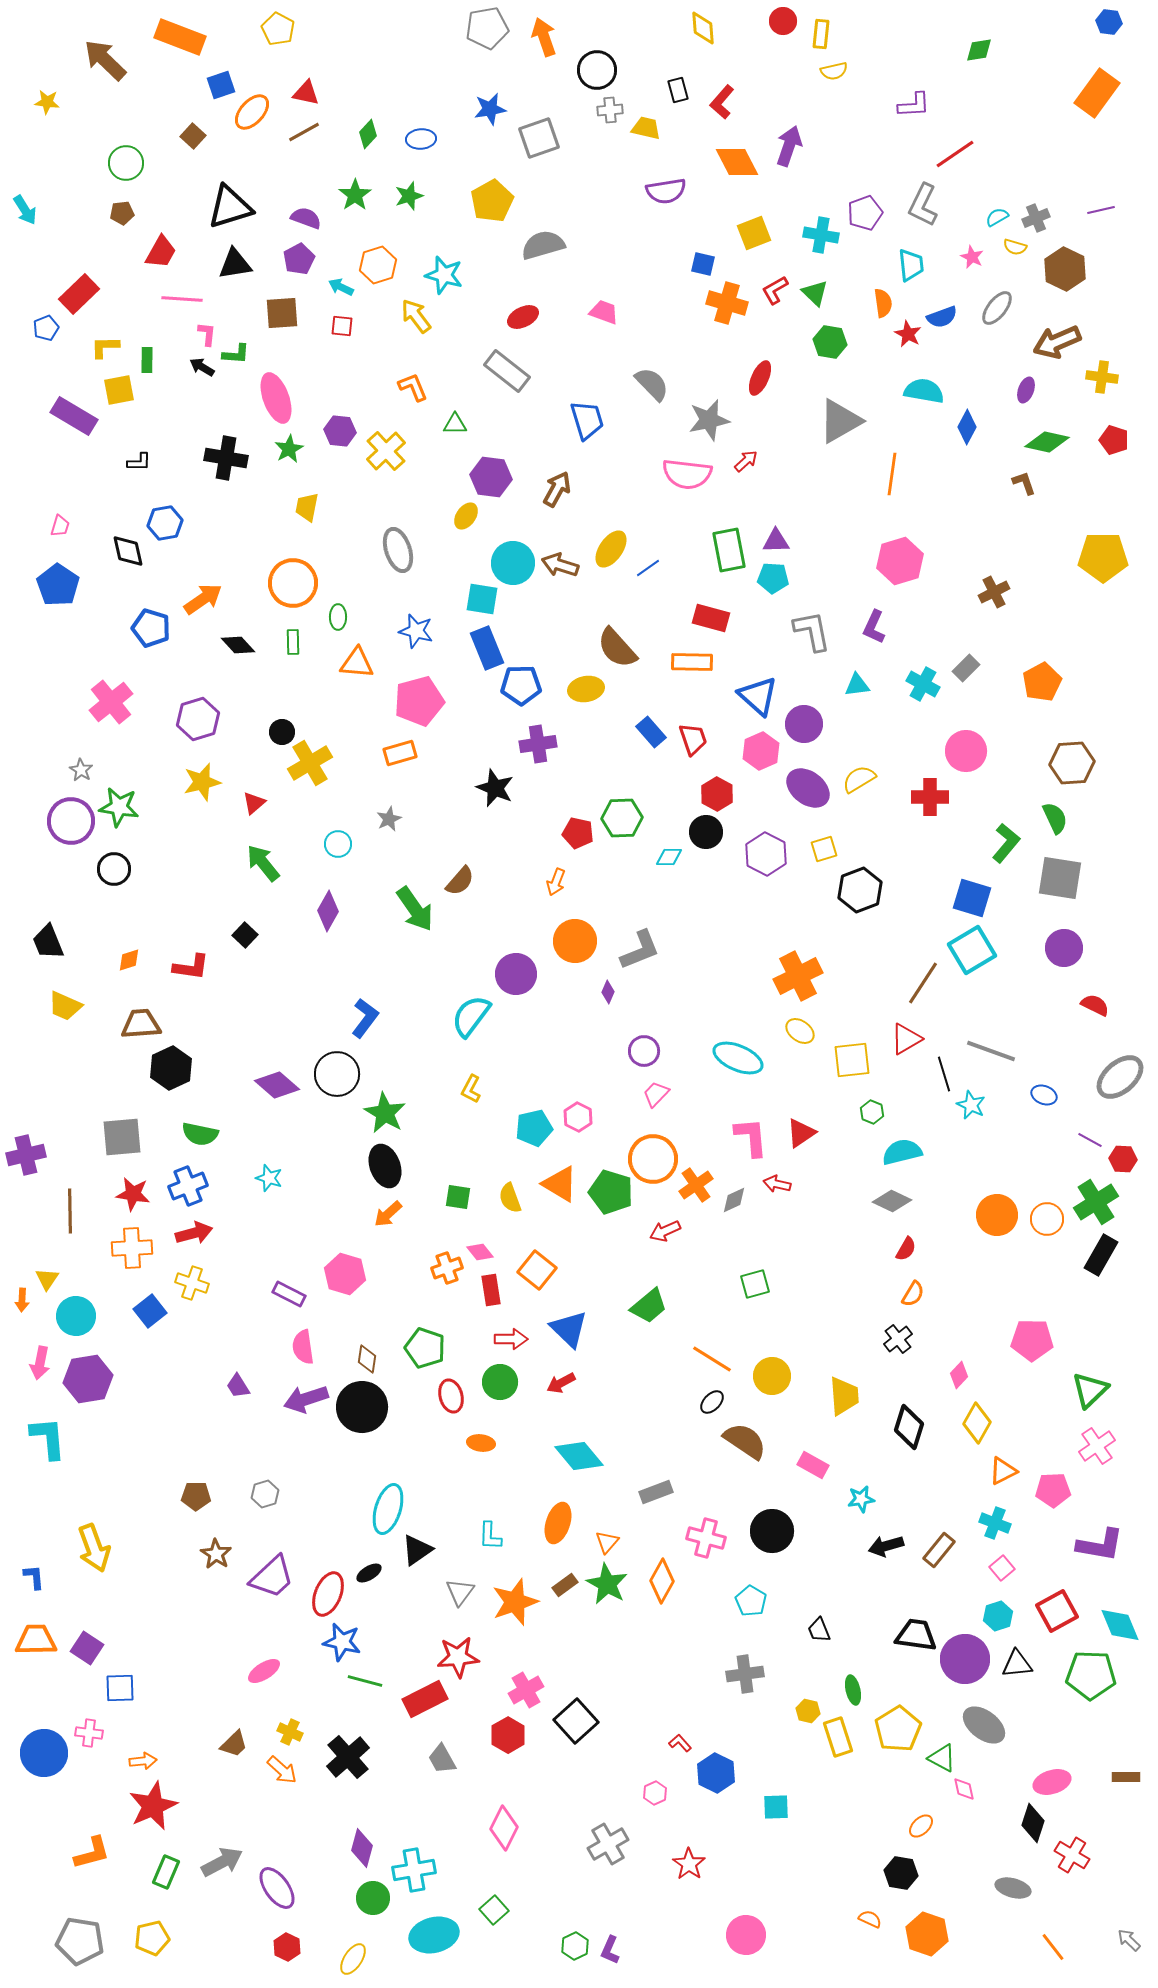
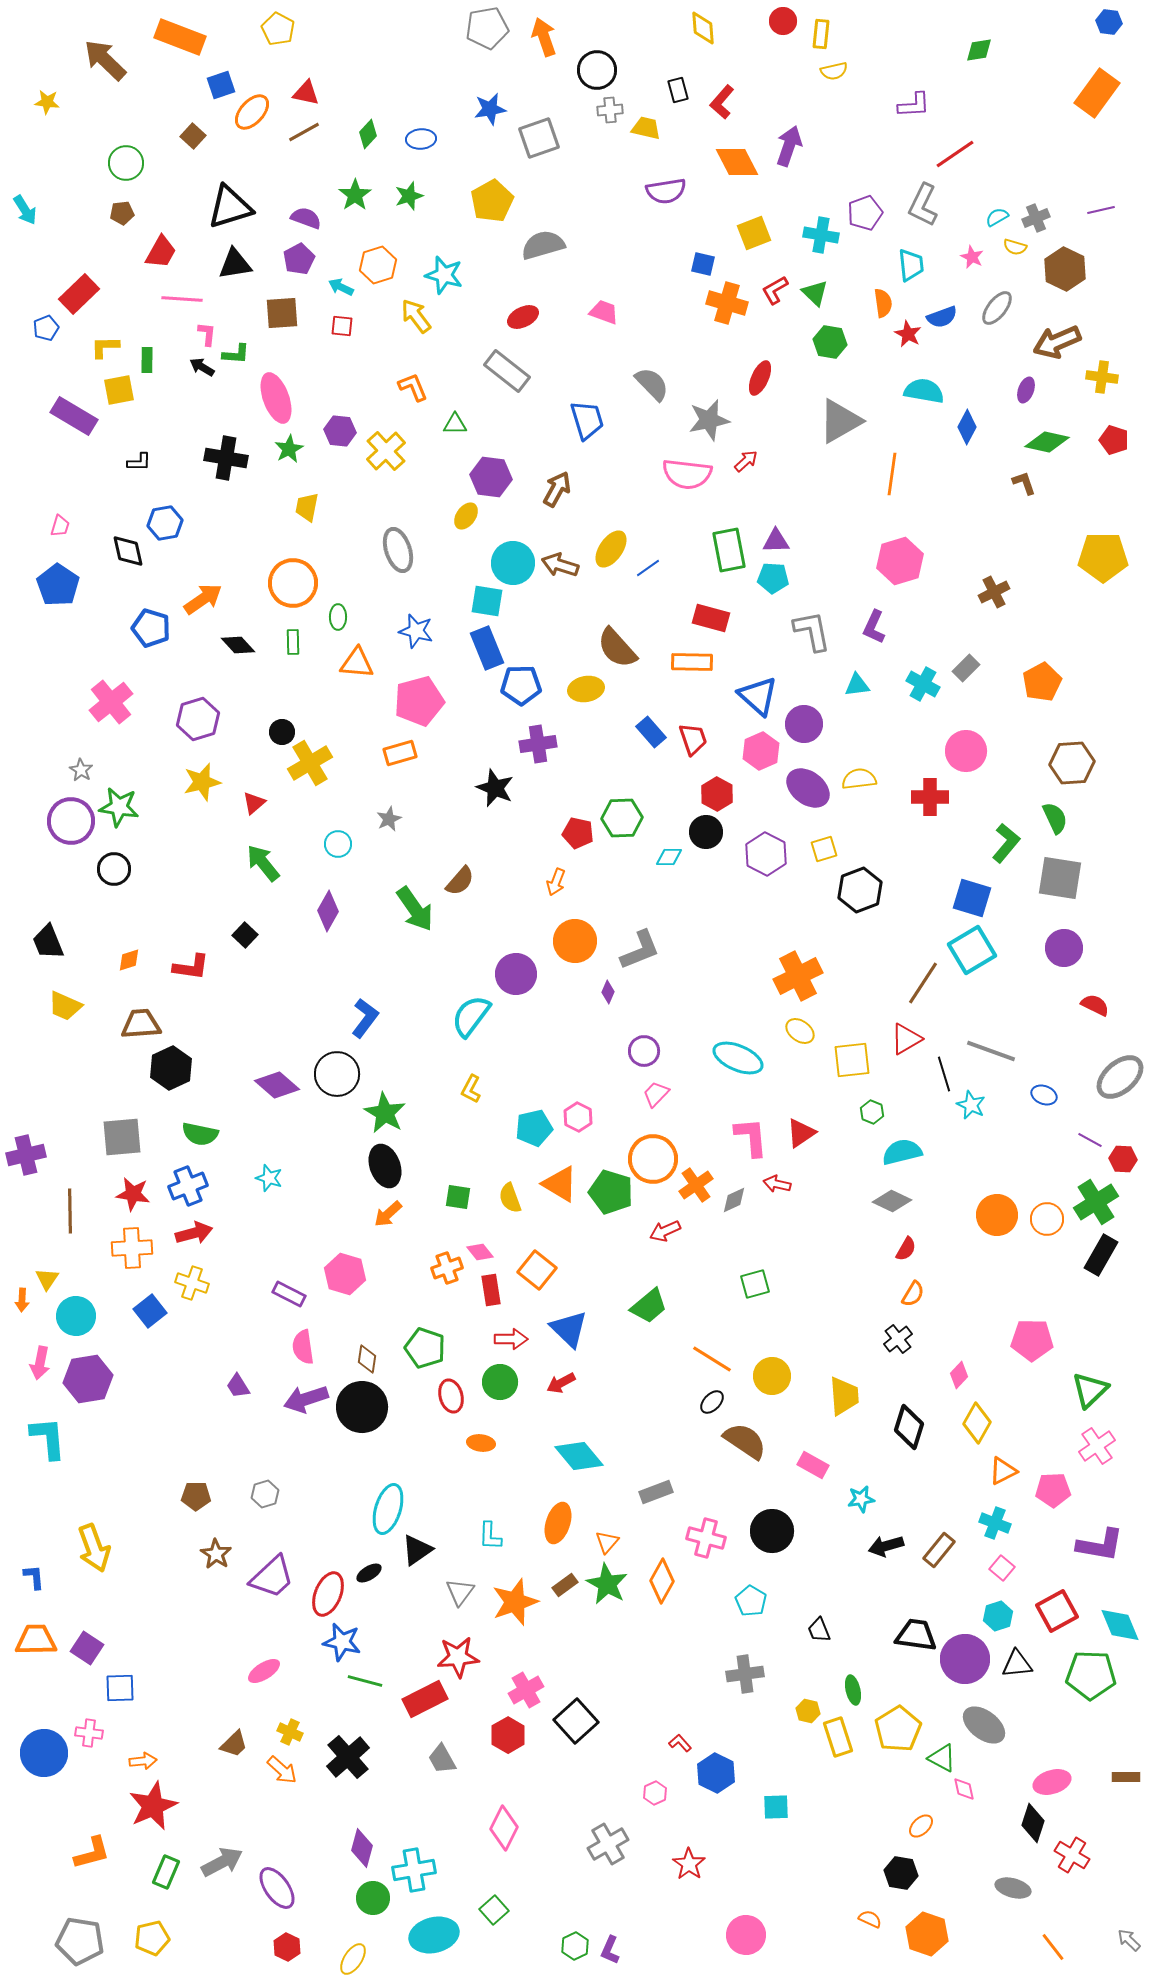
cyan square at (482, 599): moved 5 px right, 2 px down
yellow semicircle at (859, 779): rotated 24 degrees clockwise
pink square at (1002, 1568): rotated 10 degrees counterclockwise
